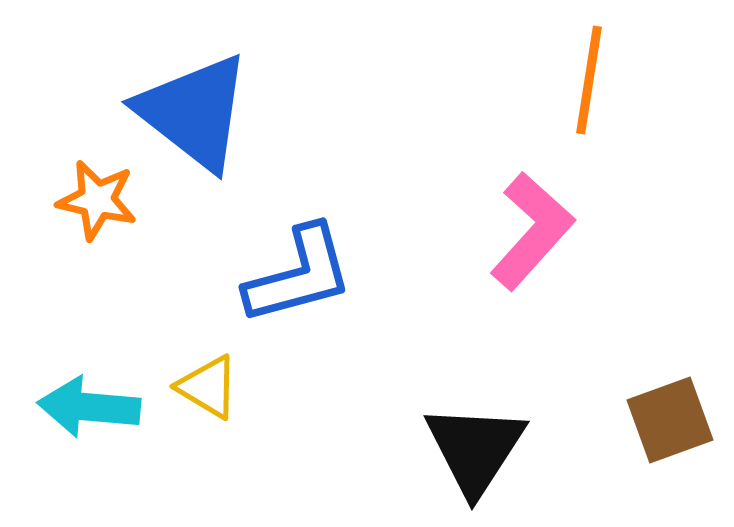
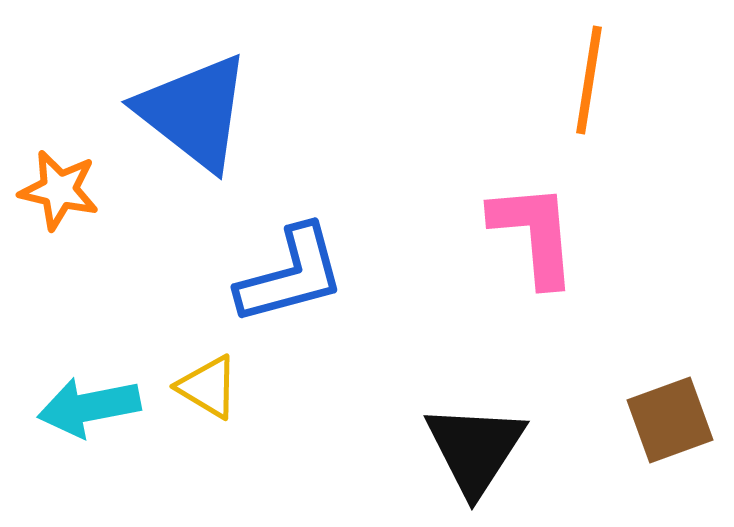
orange star: moved 38 px left, 10 px up
pink L-shape: moved 2 px right, 3 px down; rotated 47 degrees counterclockwise
blue L-shape: moved 8 px left
cyan arrow: rotated 16 degrees counterclockwise
